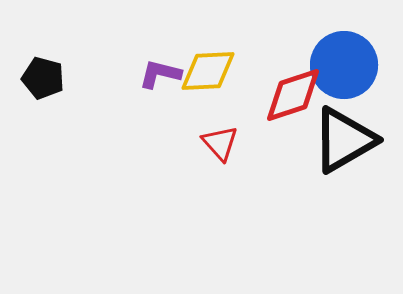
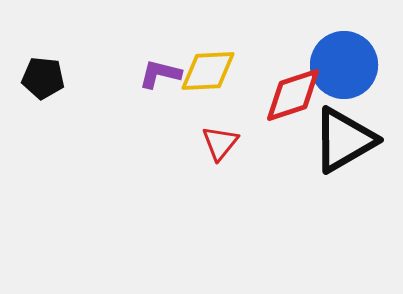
black pentagon: rotated 9 degrees counterclockwise
red triangle: rotated 21 degrees clockwise
